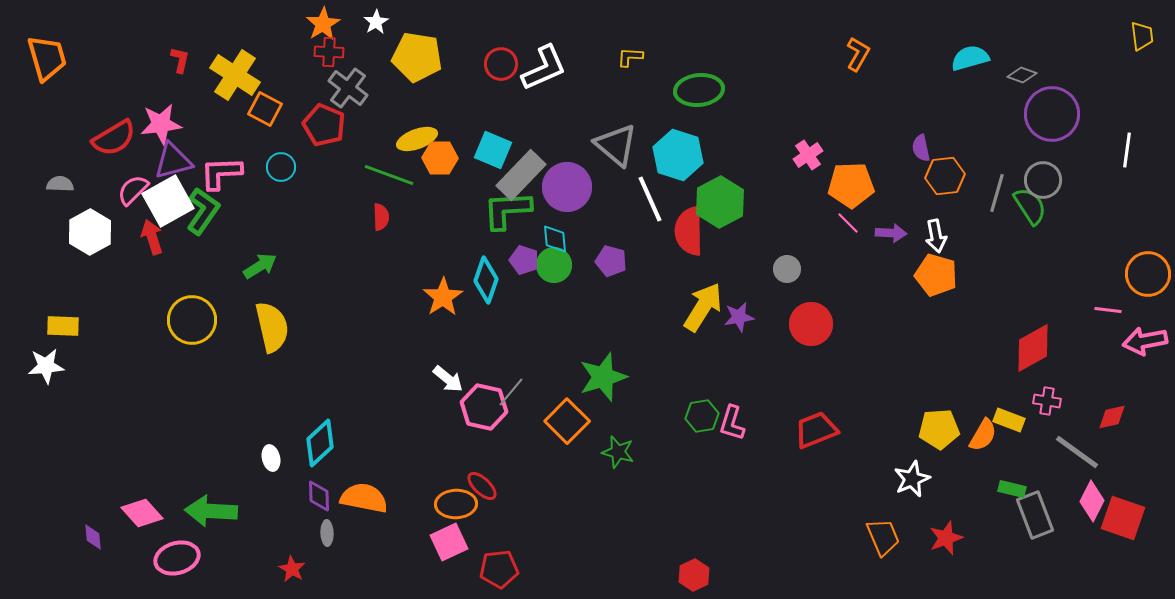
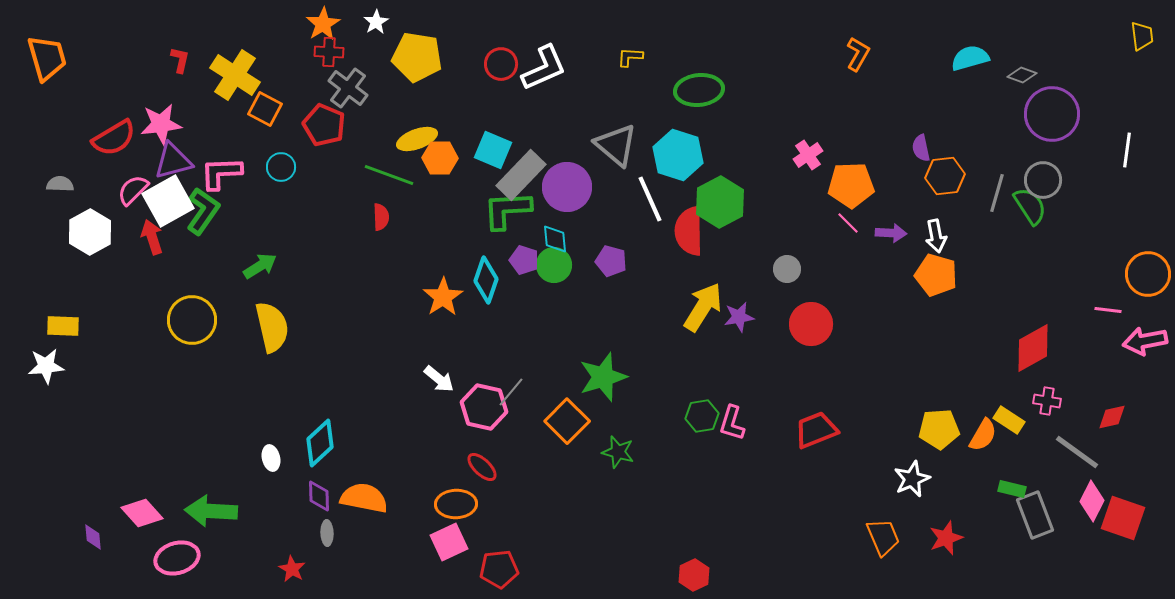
white arrow at (448, 379): moved 9 px left
yellow rectangle at (1009, 420): rotated 12 degrees clockwise
red ellipse at (482, 486): moved 19 px up
